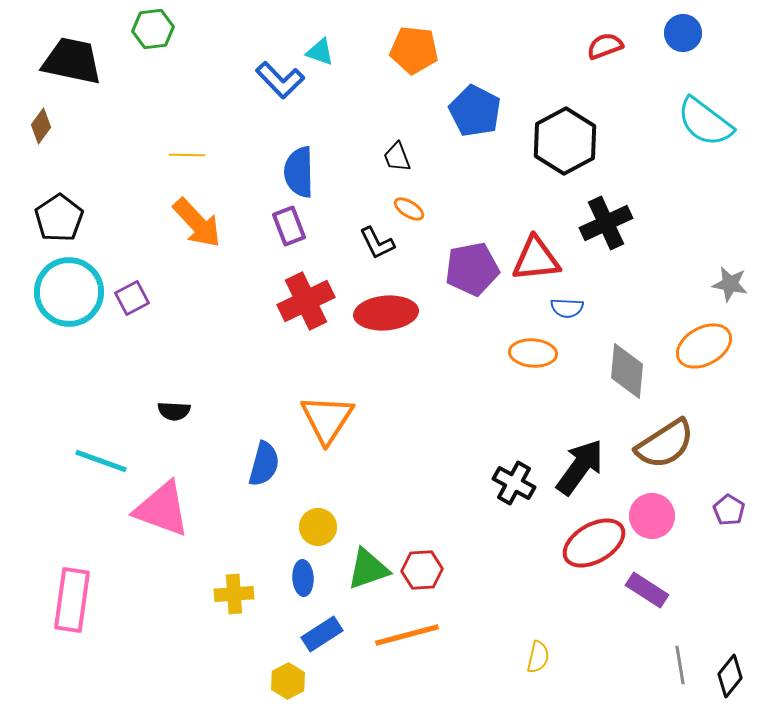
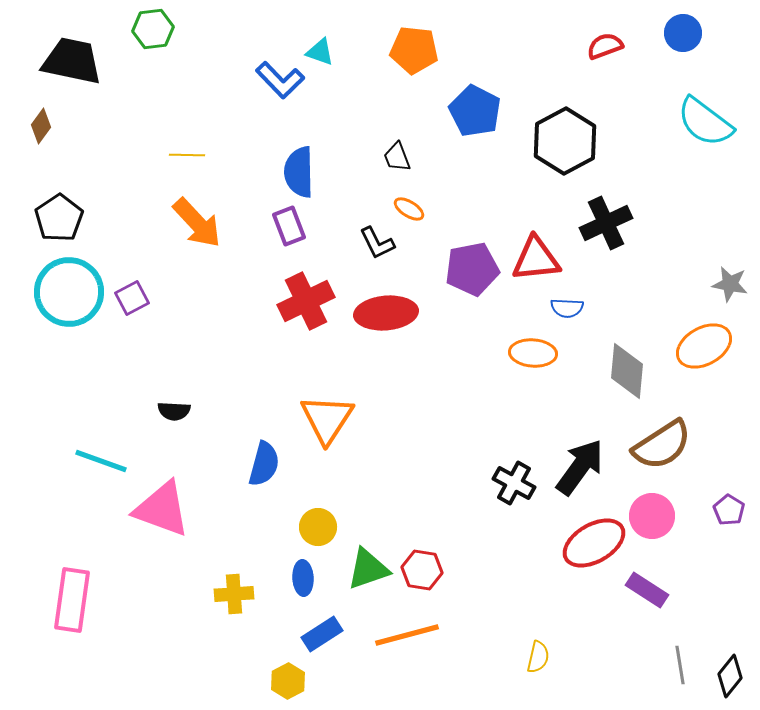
brown semicircle at (665, 444): moved 3 px left, 1 px down
red hexagon at (422, 570): rotated 12 degrees clockwise
